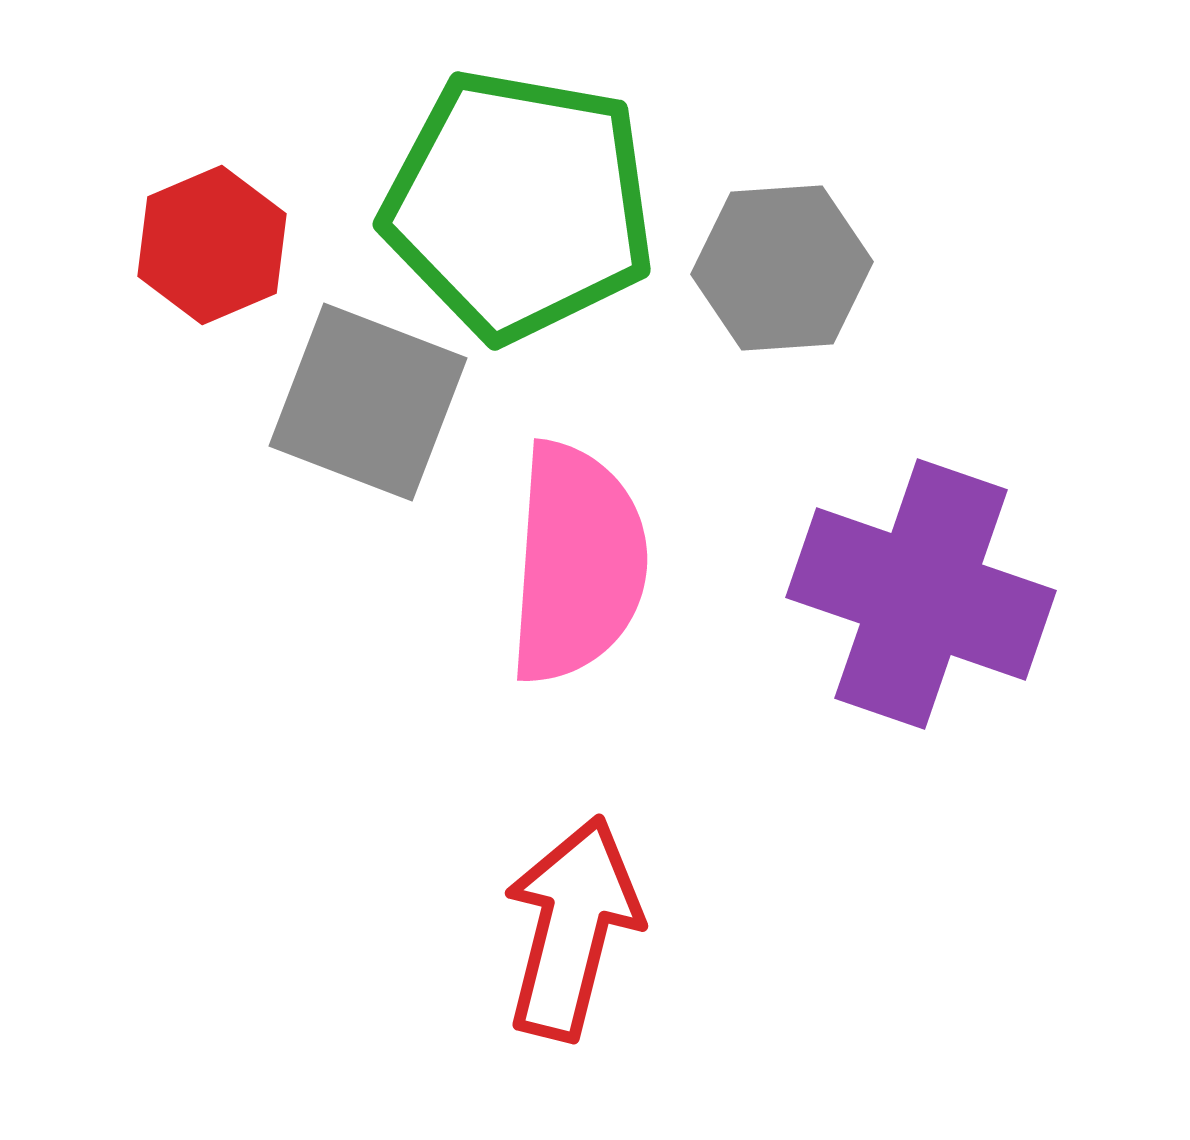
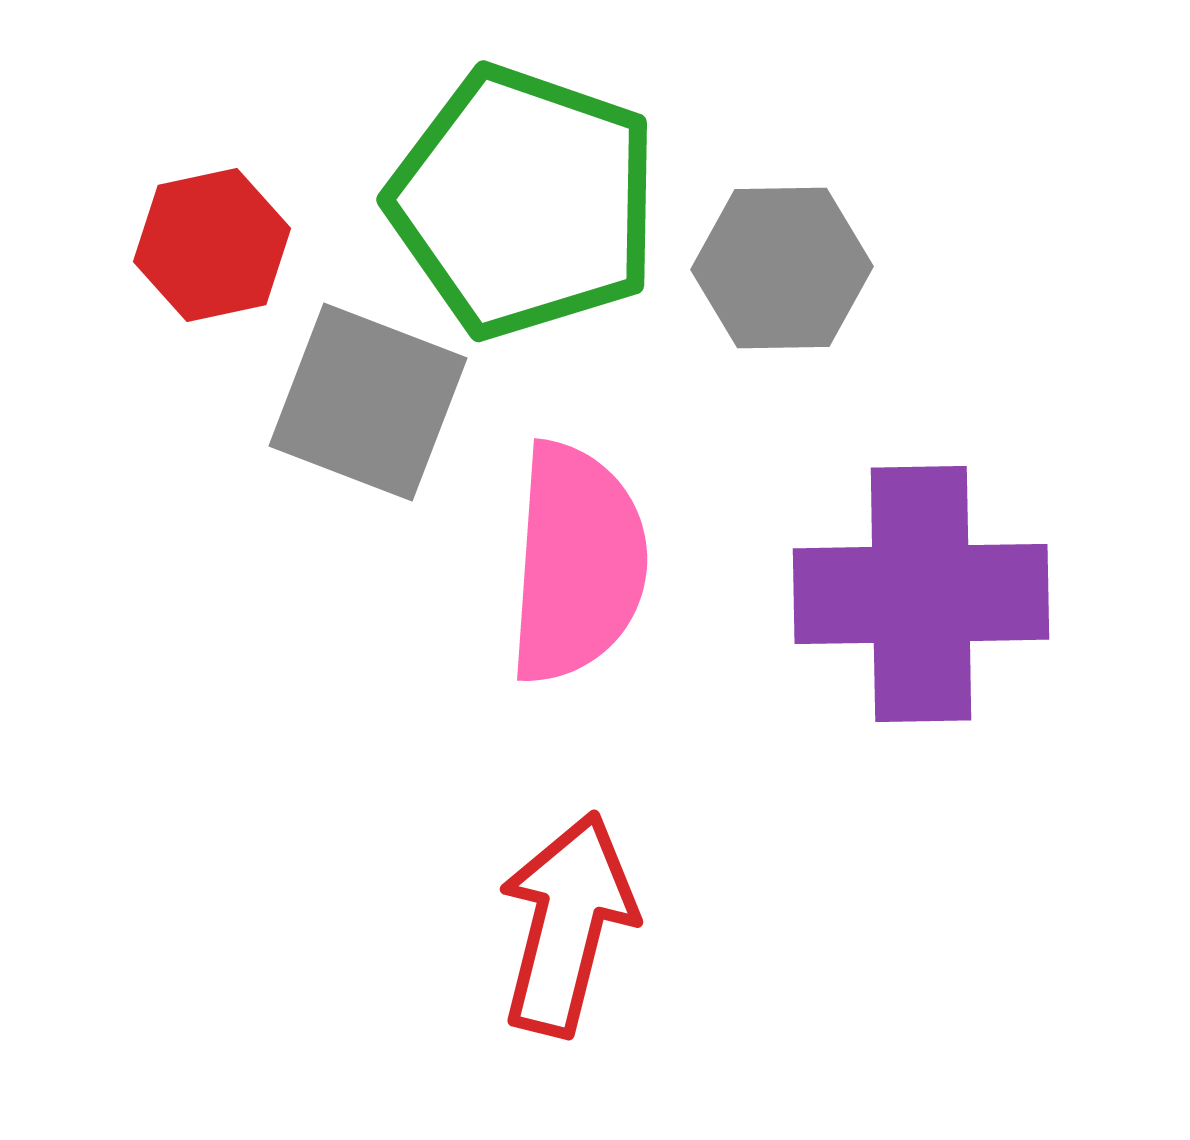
green pentagon: moved 5 px right, 3 px up; rotated 9 degrees clockwise
red hexagon: rotated 11 degrees clockwise
gray hexagon: rotated 3 degrees clockwise
purple cross: rotated 20 degrees counterclockwise
red arrow: moved 5 px left, 4 px up
